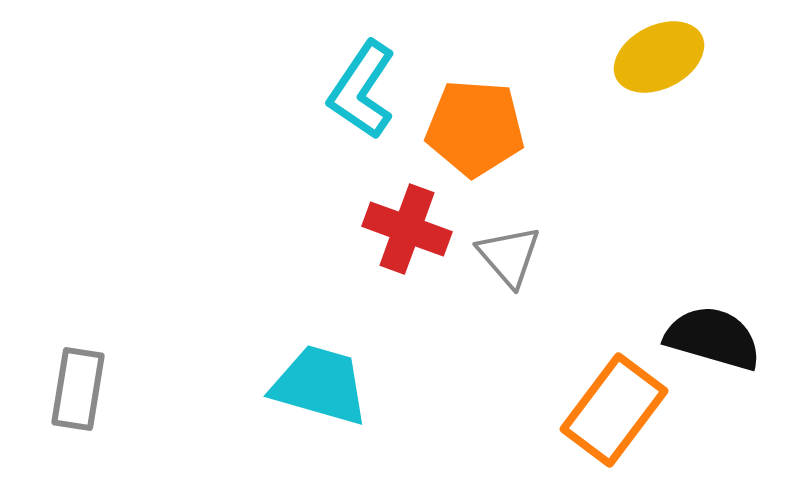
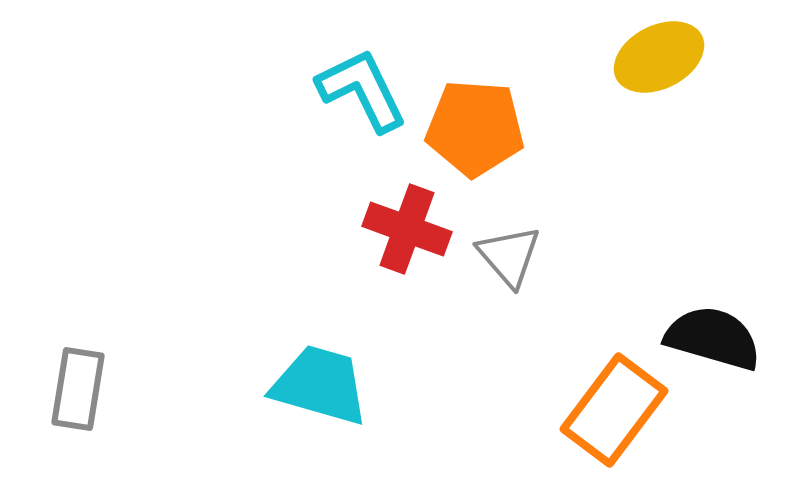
cyan L-shape: rotated 120 degrees clockwise
